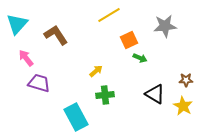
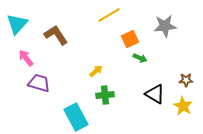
orange square: moved 1 px right, 1 px up
